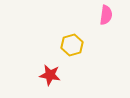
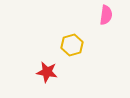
red star: moved 3 px left, 3 px up
